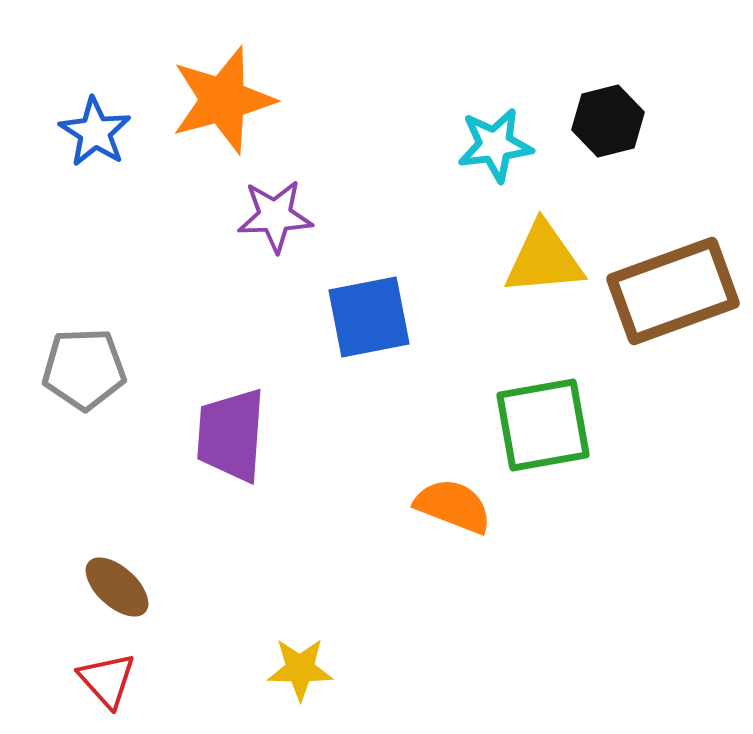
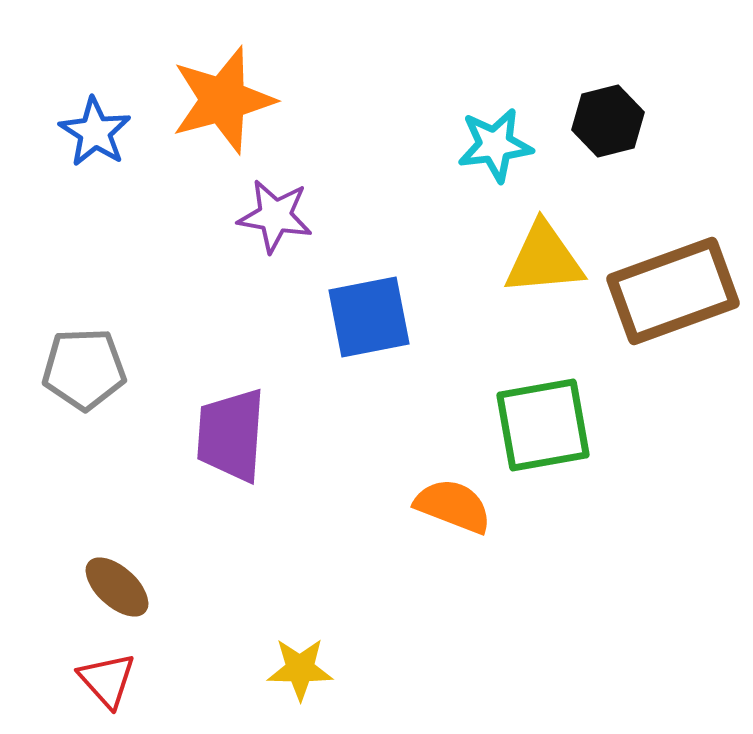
purple star: rotated 12 degrees clockwise
